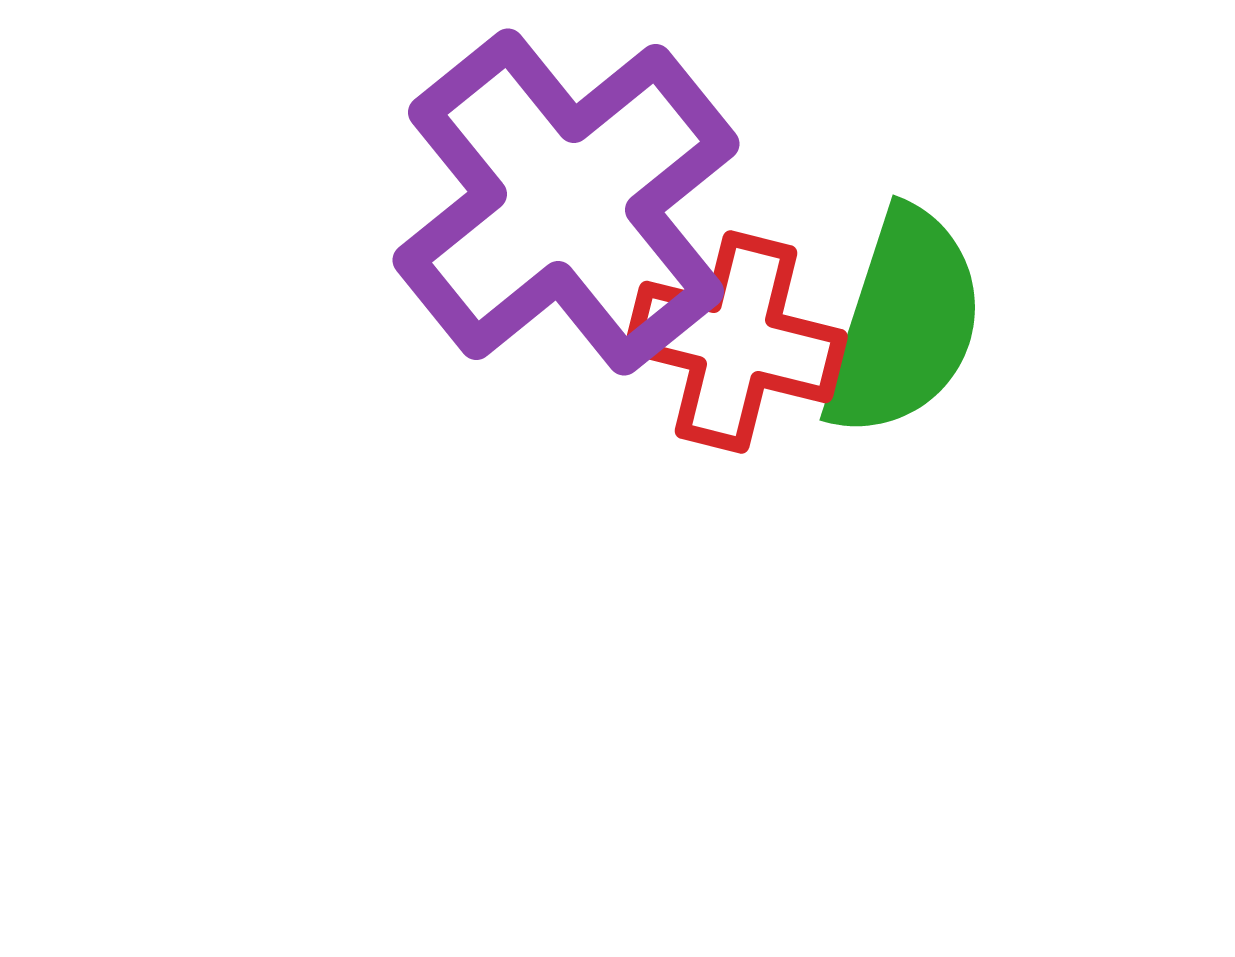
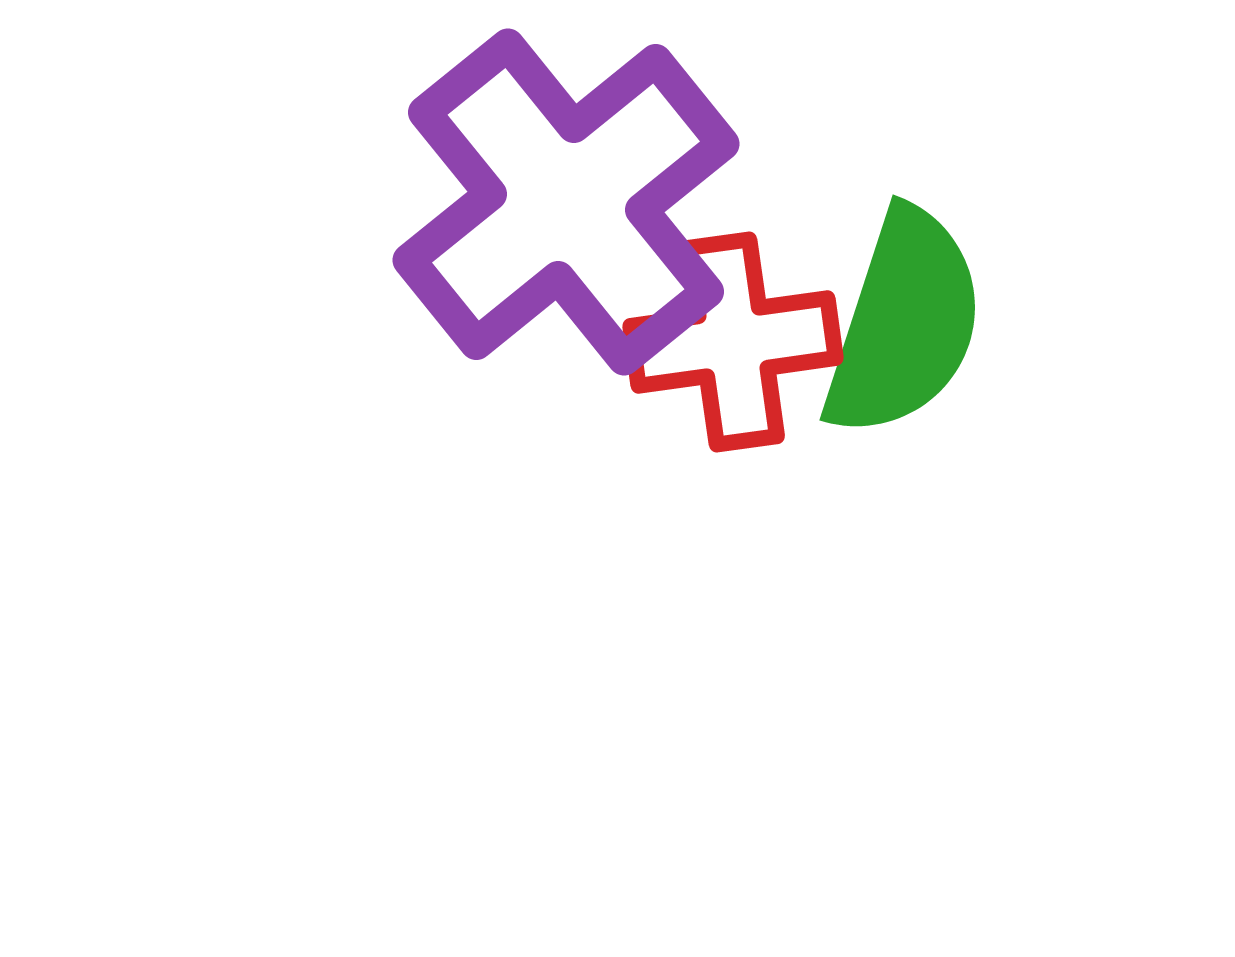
red cross: moved 3 px left; rotated 22 degrees counterclockwise
